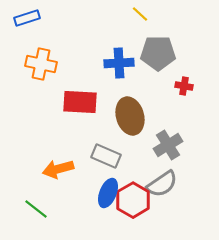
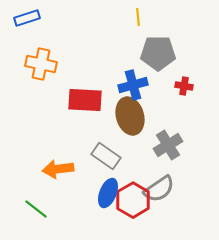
yellow line: moved 2 px left, 3 px down; rotated 42 degrees clockwise
blue cross: moved 14 px right, 22 px down; rotated 12 degrees counterclockwise
red rectangle: moved 5 px right, 2 px up
gray rectangle: rotated 12 degrees clockwise
orange arrow: rotated 8 degrees clockwise
gray semicircle: moved 3 px left, 5 px down
